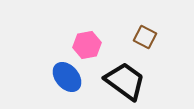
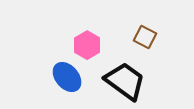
pink hexagon: rotated 20 degrees counterclockwise
